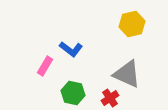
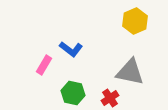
yellow hexagon: moved 3 px right, 3 px up; rotated 10 degrees counterclockwise
pink rectangle: moved 1 px left, 1 px up
gray triangle: moved 3 px right, 2 px up; rotated 12 degrees counterclockwise
